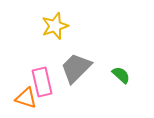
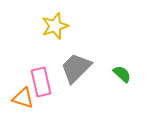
green semicircle: moved 1 px right, 1 px up
pink rectangle: moved 1 px left
orange triangle: moved 3 px left
